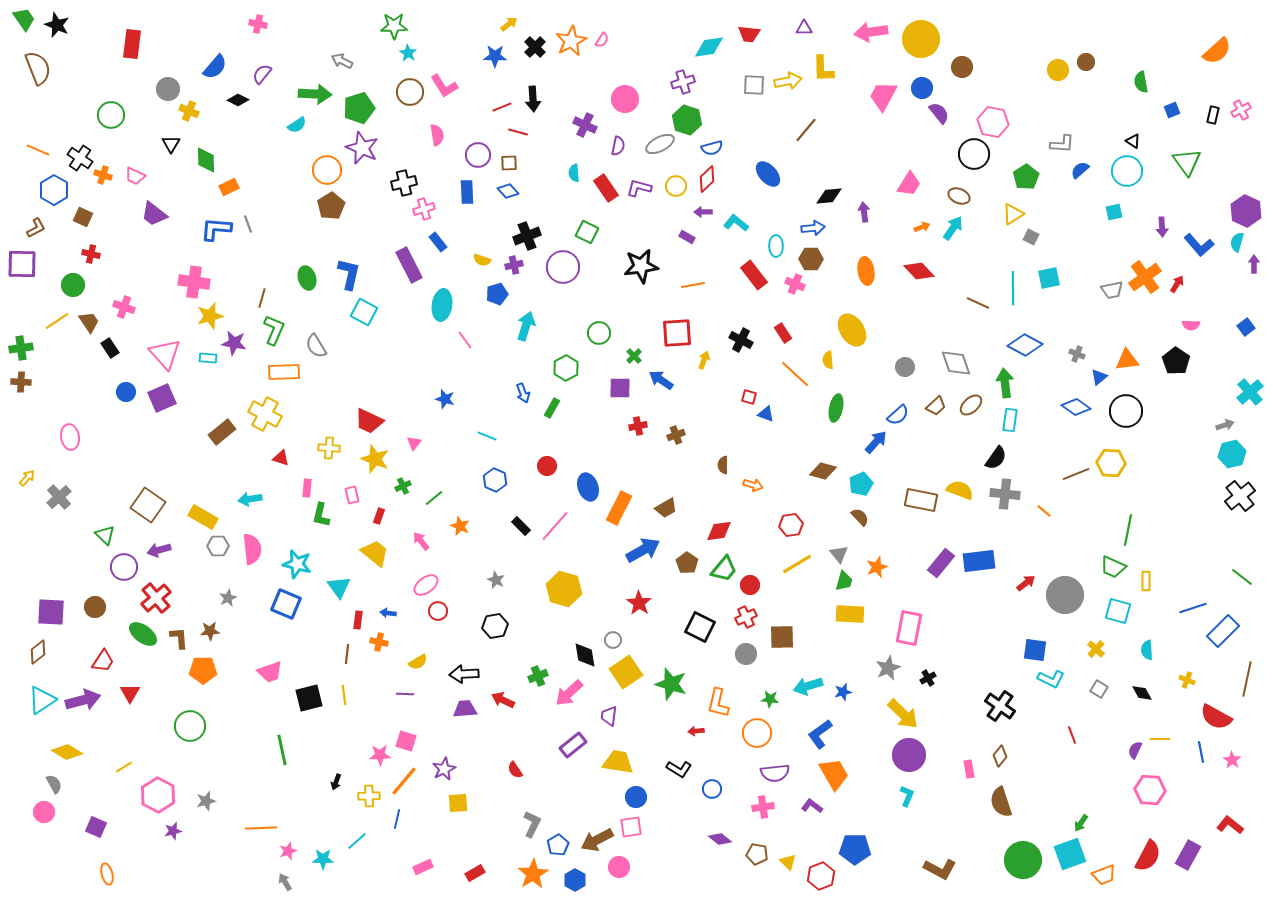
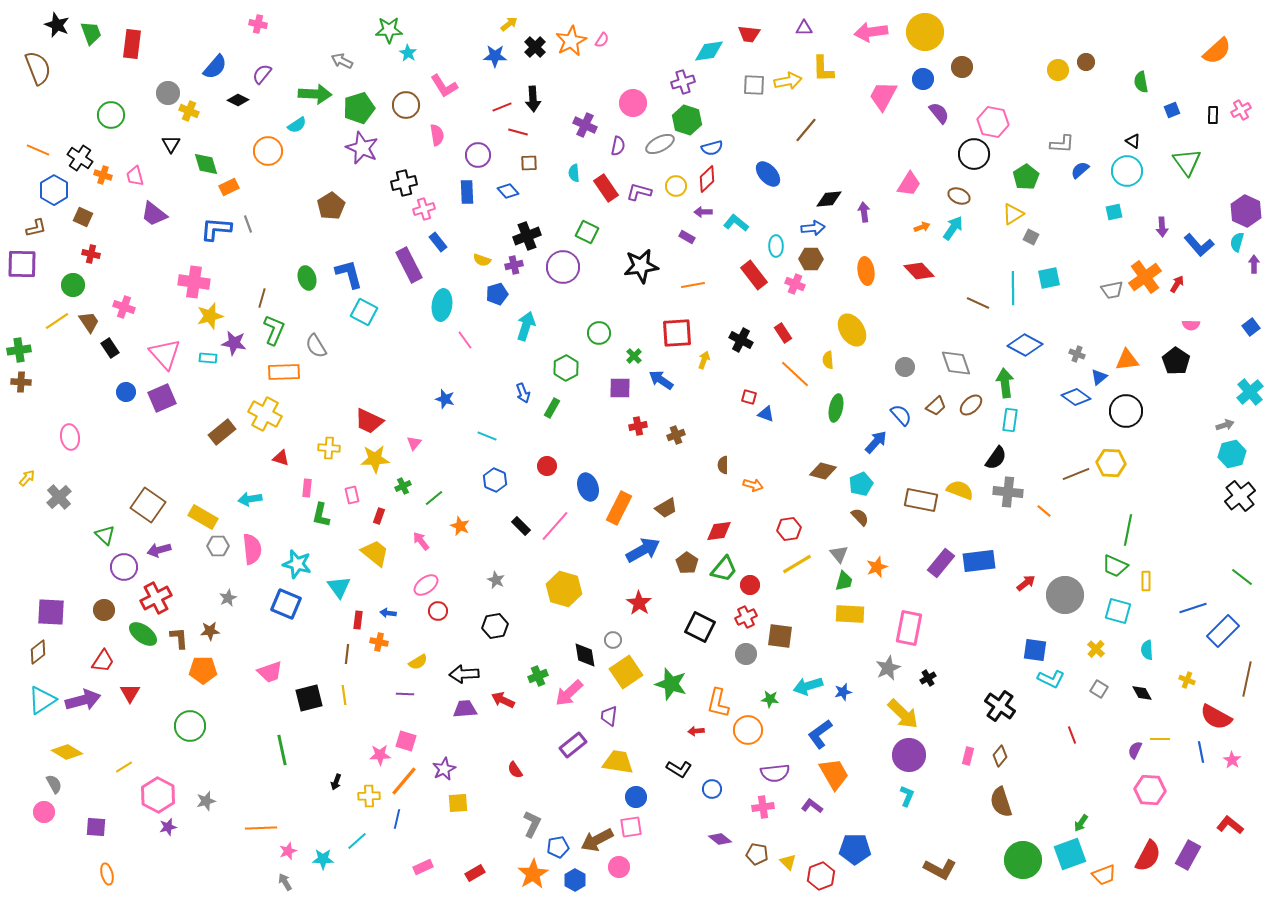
green trapezoid at (24, 19): moved 67 px right, 14 px down; rotated 15 degrees clockwise
green star at (394, 26): moved 5 px left, 4 px down
yellow circle at (921, 39): moved 4 px right, 7 px up
cyan diamond at (709, 47): moved 4 px down
blue circle at (922, 88): moved 1 px right, 9 px up
gray circle at (168, 89): moved 4 px down
brown circle at (410, 92): moved 4 px left, 13 px down
pink circle at (625, 99): moved 8 px right, 4 px down
black rectangle at (1213, 115): rotated 12 degrees counterclockwise
green diamond at (206, 160): moved 4 px down; rotated 16 degrees counterclockwise
brown square at (509, 163): moved 20 px right
orange circle at (327, 170): moved 59 px left, 19 px up
pink trapezoid at (135, 176): rotated 50 degrees clockwise
purple L-shape at (639, 188): moved 4 px down
black diamond at (829, 196): moved 3 px down
brown L-shape at (36, 228): rotated 15 degrees clockwise
blue L-shape at (349, 274): rotated 28 degrees counterclockwise
blue square at (1246, 327): moved 5 px right
green cross at (21, 348): moved 2 px left, 2 px down
blue diamond at (1076, 407): moved 10 px up
blue semicircle at (898, 415): moved 3 px right; rotated 90 degrees counterclockwise
yellow star at (375, 459): rotated 24 degrees counterclockwise
gray cross at (1005, 494): moved 3 px right, 2 px up
red hexagon at (791, 525): moved 2 px left, 4 px down
green trapezoid at (1113, 567): moved 2 px right, 1 px up
red cross at (156, 598): rotated 12 degrees clockwise
brown circle at (95, 607): moved 9 px right, 3 px down
brown square at (782, 637): moved 2 px left, 1 px up; rotated 8 degrees clockwise
orange circle at (757, 733): moved 9 px left, 3 px up
pink rectangle at (969, 769): moved 1 px left, 13 px up; rotated 24 degrees clockwise
purple square at (96, 827): rotated 20 degrees counterclockwise
purple star at (173, 831): moved 5 px left, 4 px up
blue pentagon at (558, 845): moved 2 px down; rotated 20 degrees clockwise
